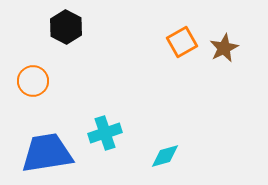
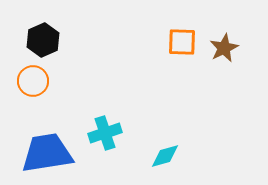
black hexagon: moved 23 px left, 13 px down; rotated 8 degrees clockwise
orange square: rotated 32 degrees clockwise
